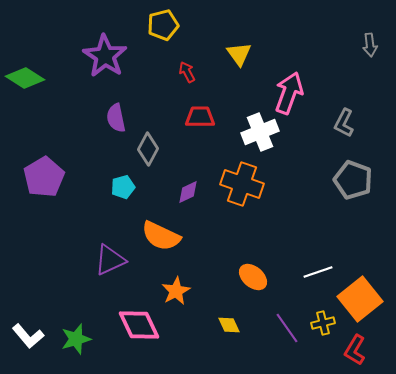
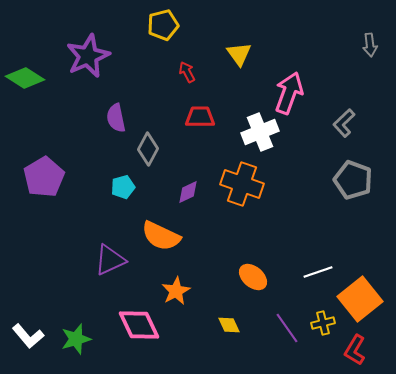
purple star: moved 17 px left; rotated 15 degrees clockwise
gray L-shape: rotated 20 degrees clockwise
